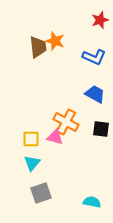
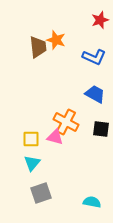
orange star: moved 1 px right, 1 px up
